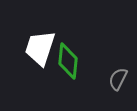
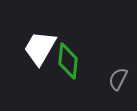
white trapezoid: rotated 12 degrees clockwise
